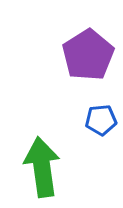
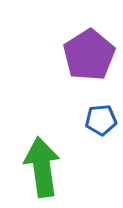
purple pentagon: moved 1 px right
